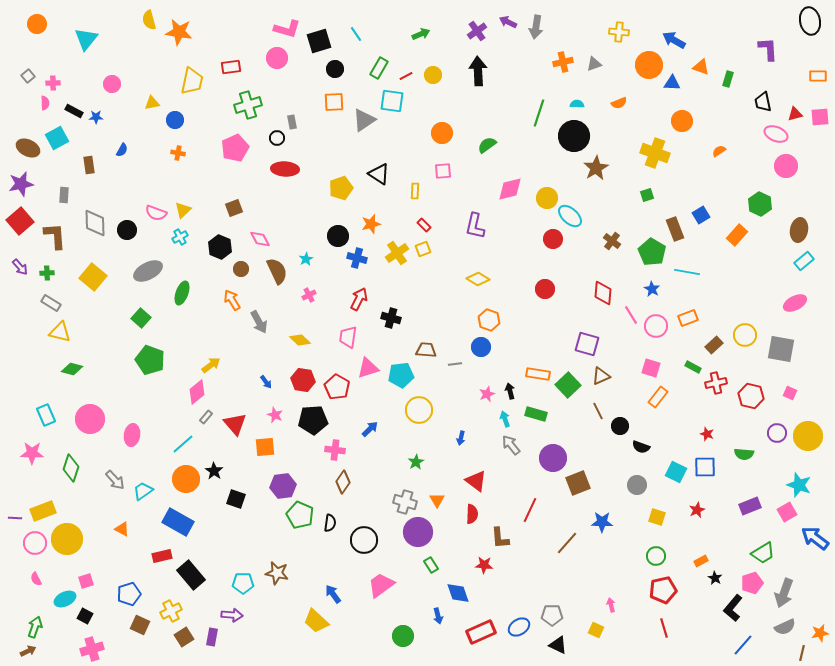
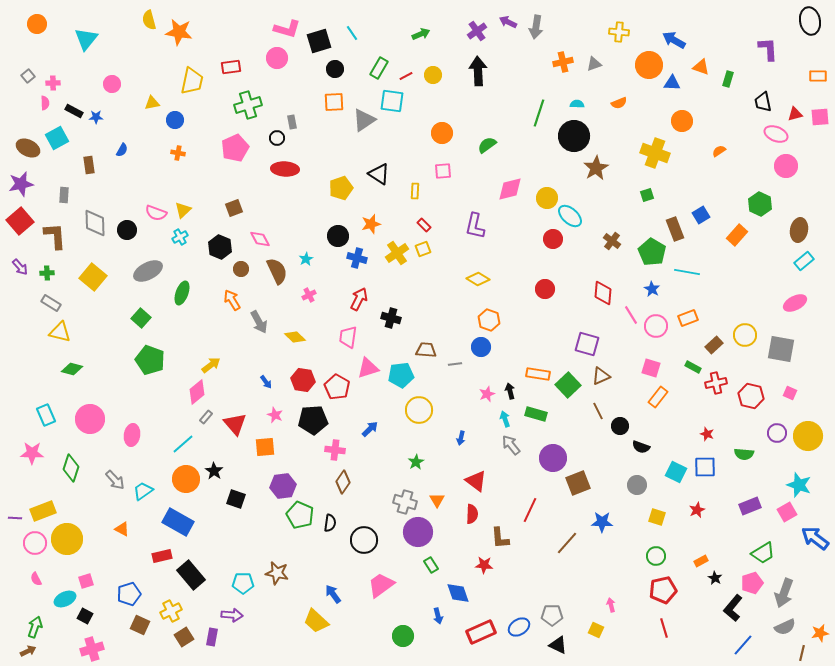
cyan line at (356, 34): moved 4 px left, 1 px up
yellow diamond at (300, 340): moved 5 px left, 3 px up
